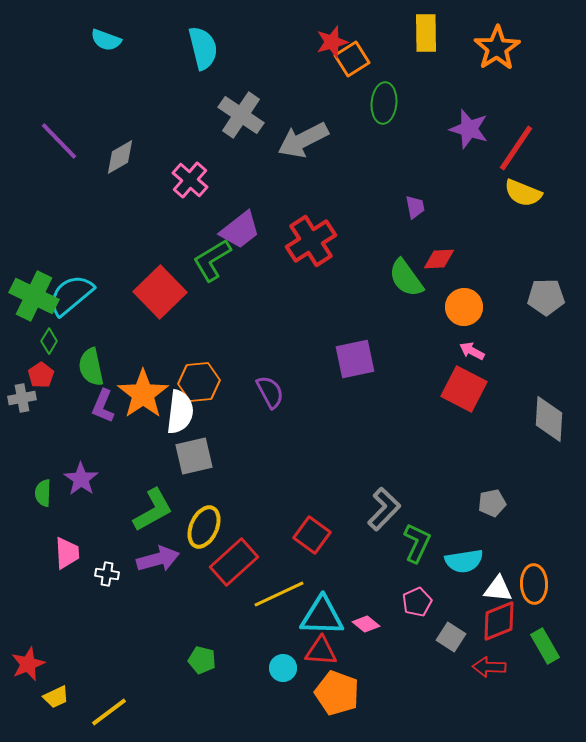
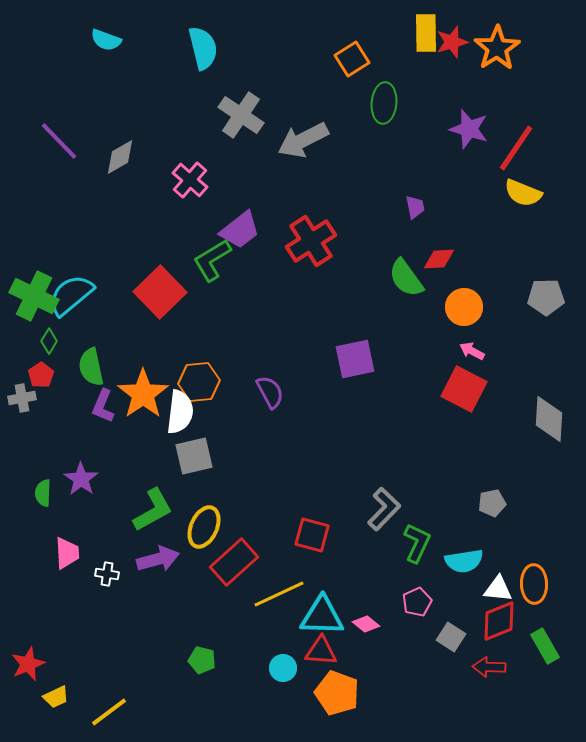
red star at (332, 42): moved 120 px right
red square at (312, 535): rotated 21 degrees counterclockwise
